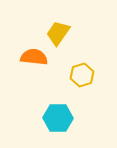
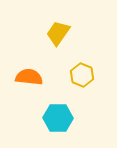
orange semicircle: moved 5 px left, 20 px down
yellow hexagon: rotated 20 degrees counterclockwise
